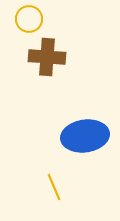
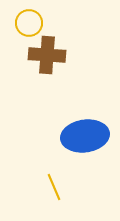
yellow circle: moved 4 px down
brown cross: moved 2 px up
